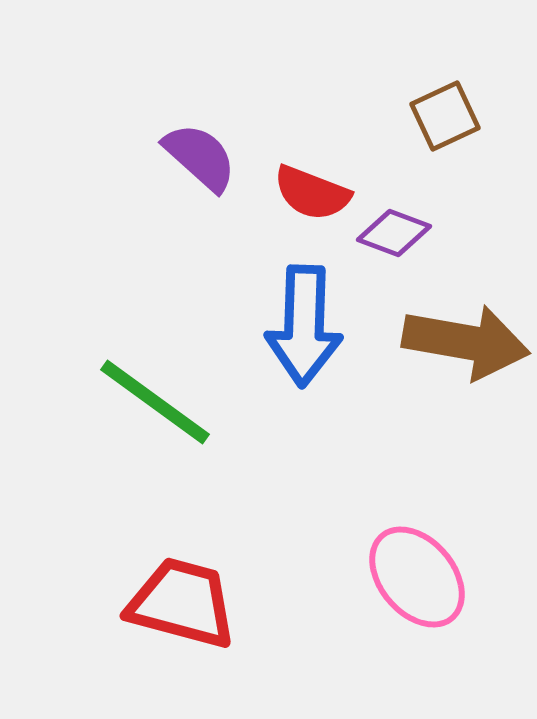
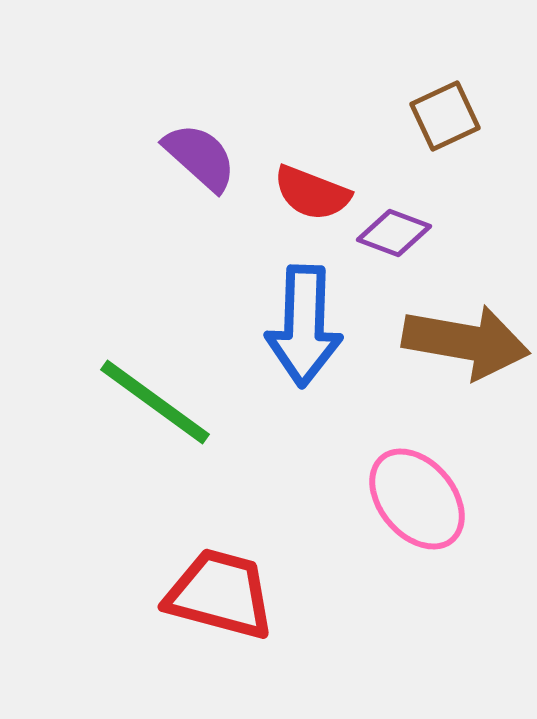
pink ellipse: moved 78 px up
red trapezoid: moved 38 px right, 9 px up
